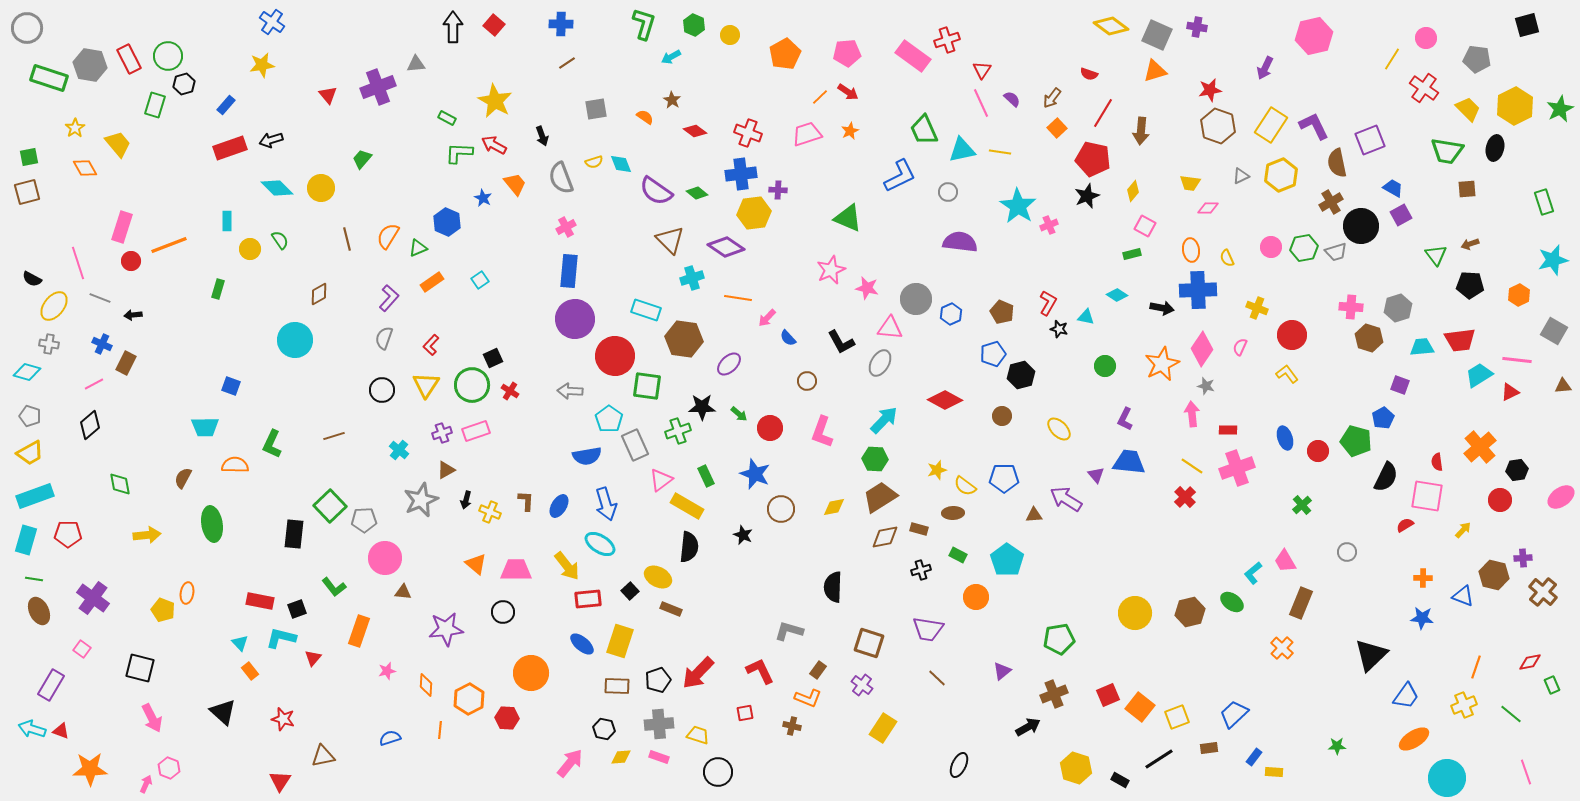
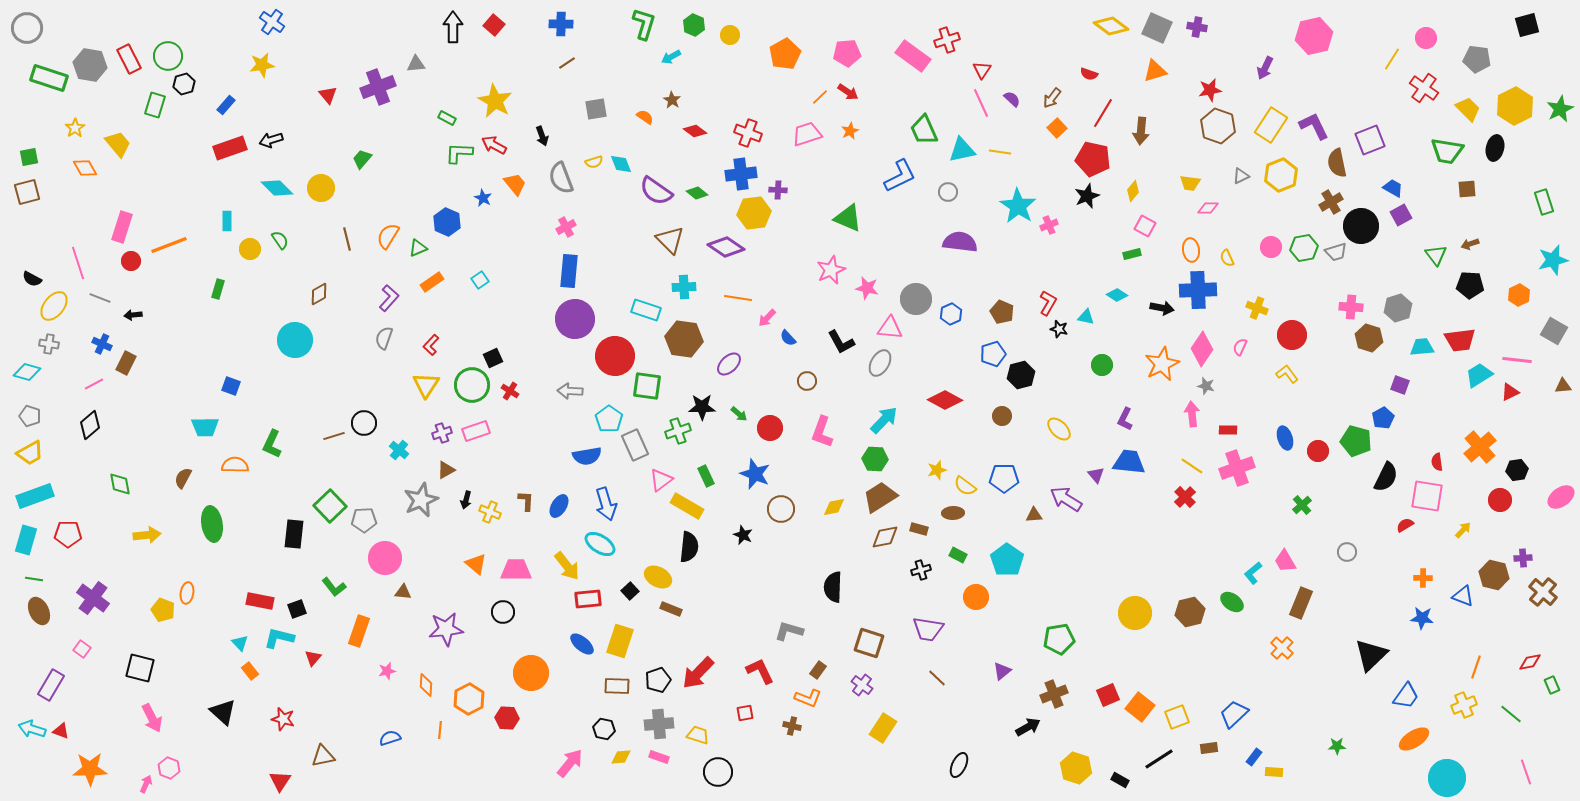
gray square at (1157, 35): moved 7 px up
cyan cross at (692, 278): moved 8 px left, 9 px down; rotated 15 degrees clockwise
green circle at (1105, 366): moved 3 px left, 1 px up
black circle at (382, 390): moved 18 px left, 33 px down
cyan L-shape at (281, 638): moved 2 px left
